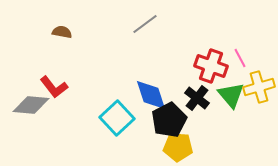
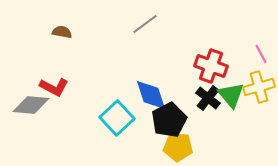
pink line: moved 21 px right, 4 px up
red L-shape: rotated 24 degrees counterclockwise
black cross: moved 11 px right
